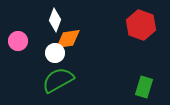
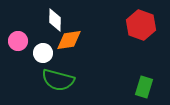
white diamond: rotated 20 degrees counterclockwise
orange diamond: moved 1 px right, 1 px down
white circle: moved 12 px left
green semicircle: rotated 136 degrees counterclockwise
